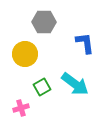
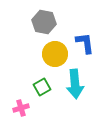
gray hexagon: rotated 10 degrees clockwise
yellow circle: moved 30 px right
cyan arrow: rotated 48 degrees clockwise
